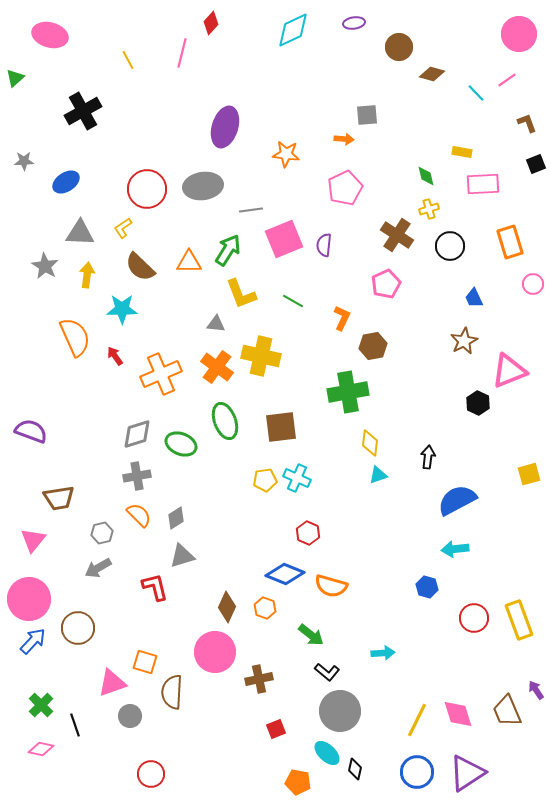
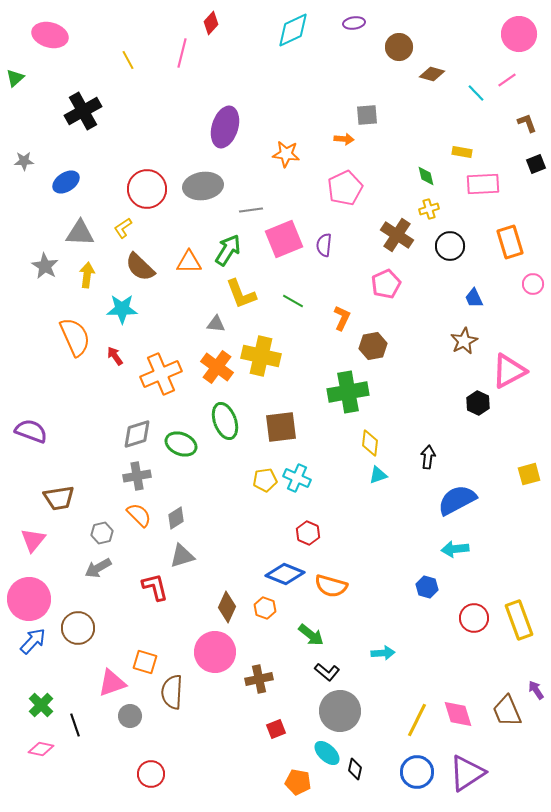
pink triangle at (509, 371): rotated 6 degrees counterclockwise
